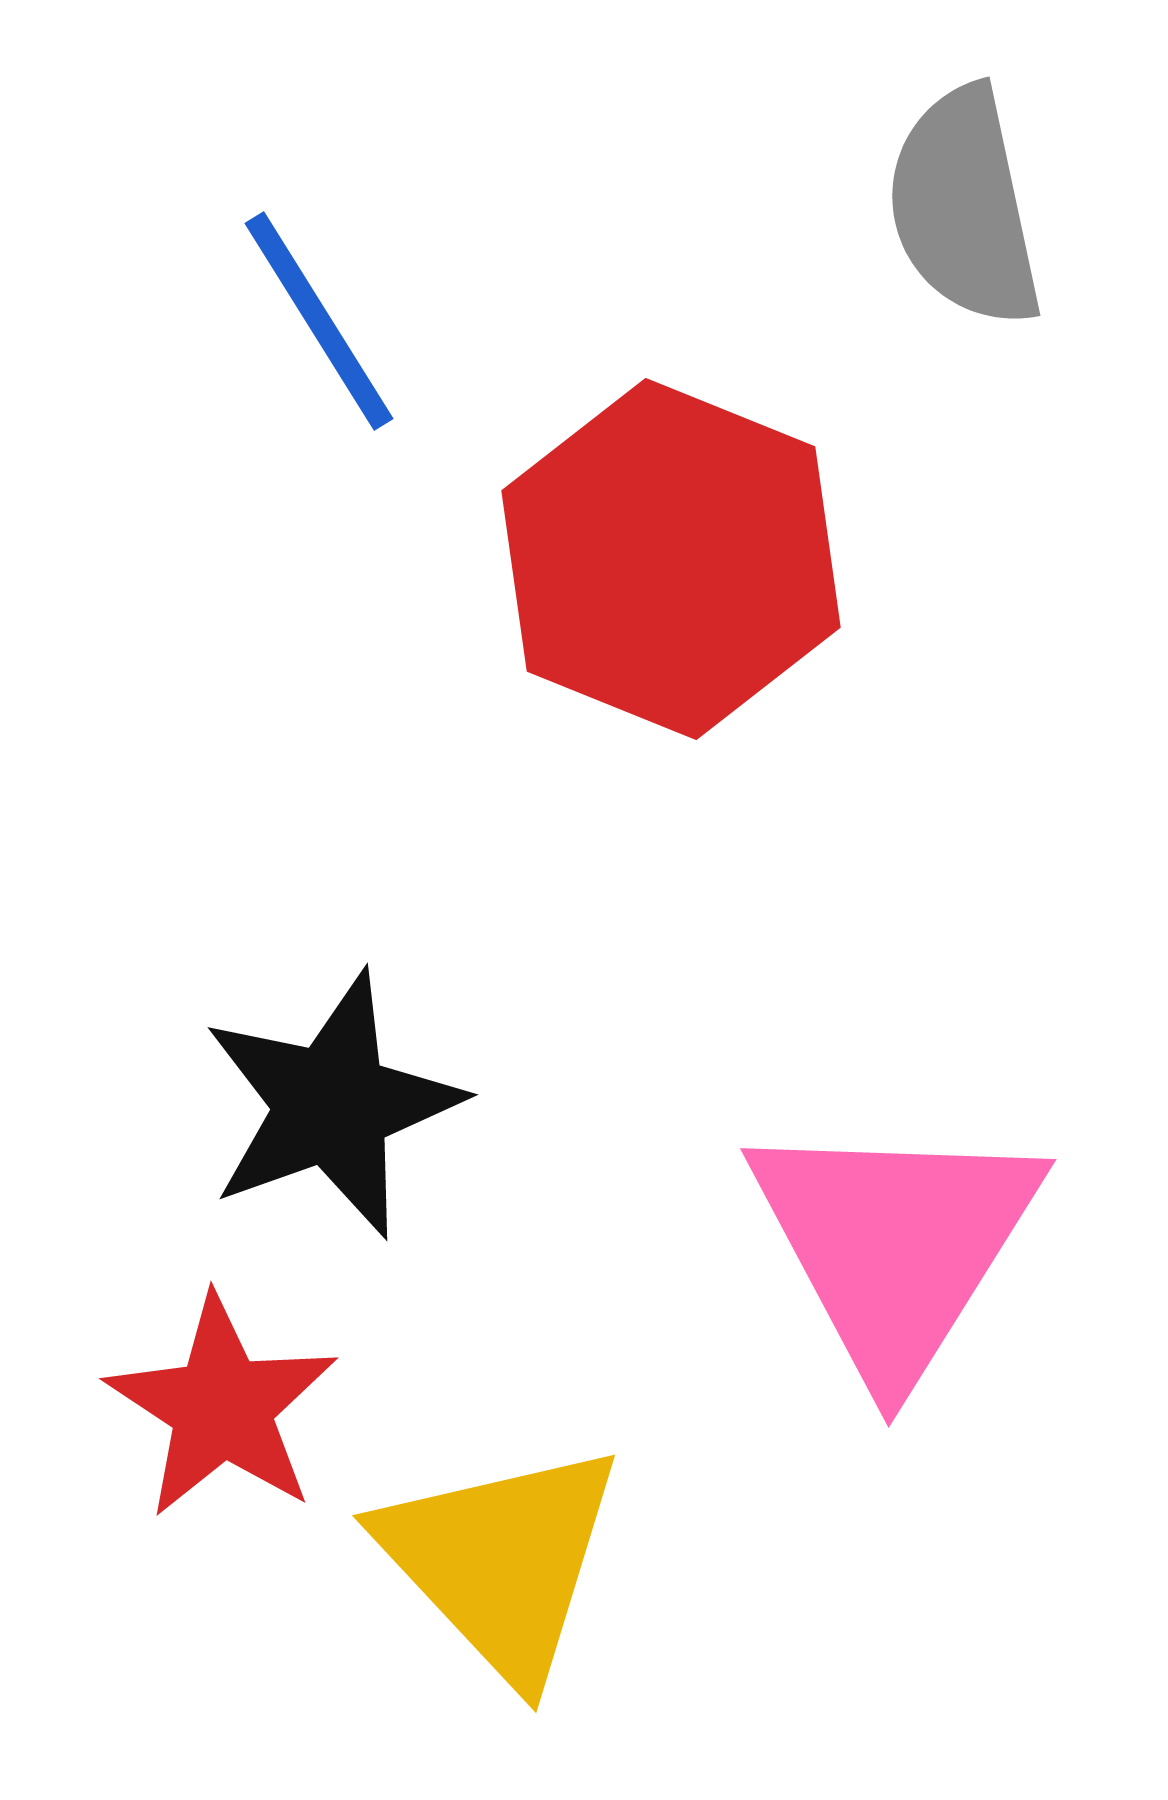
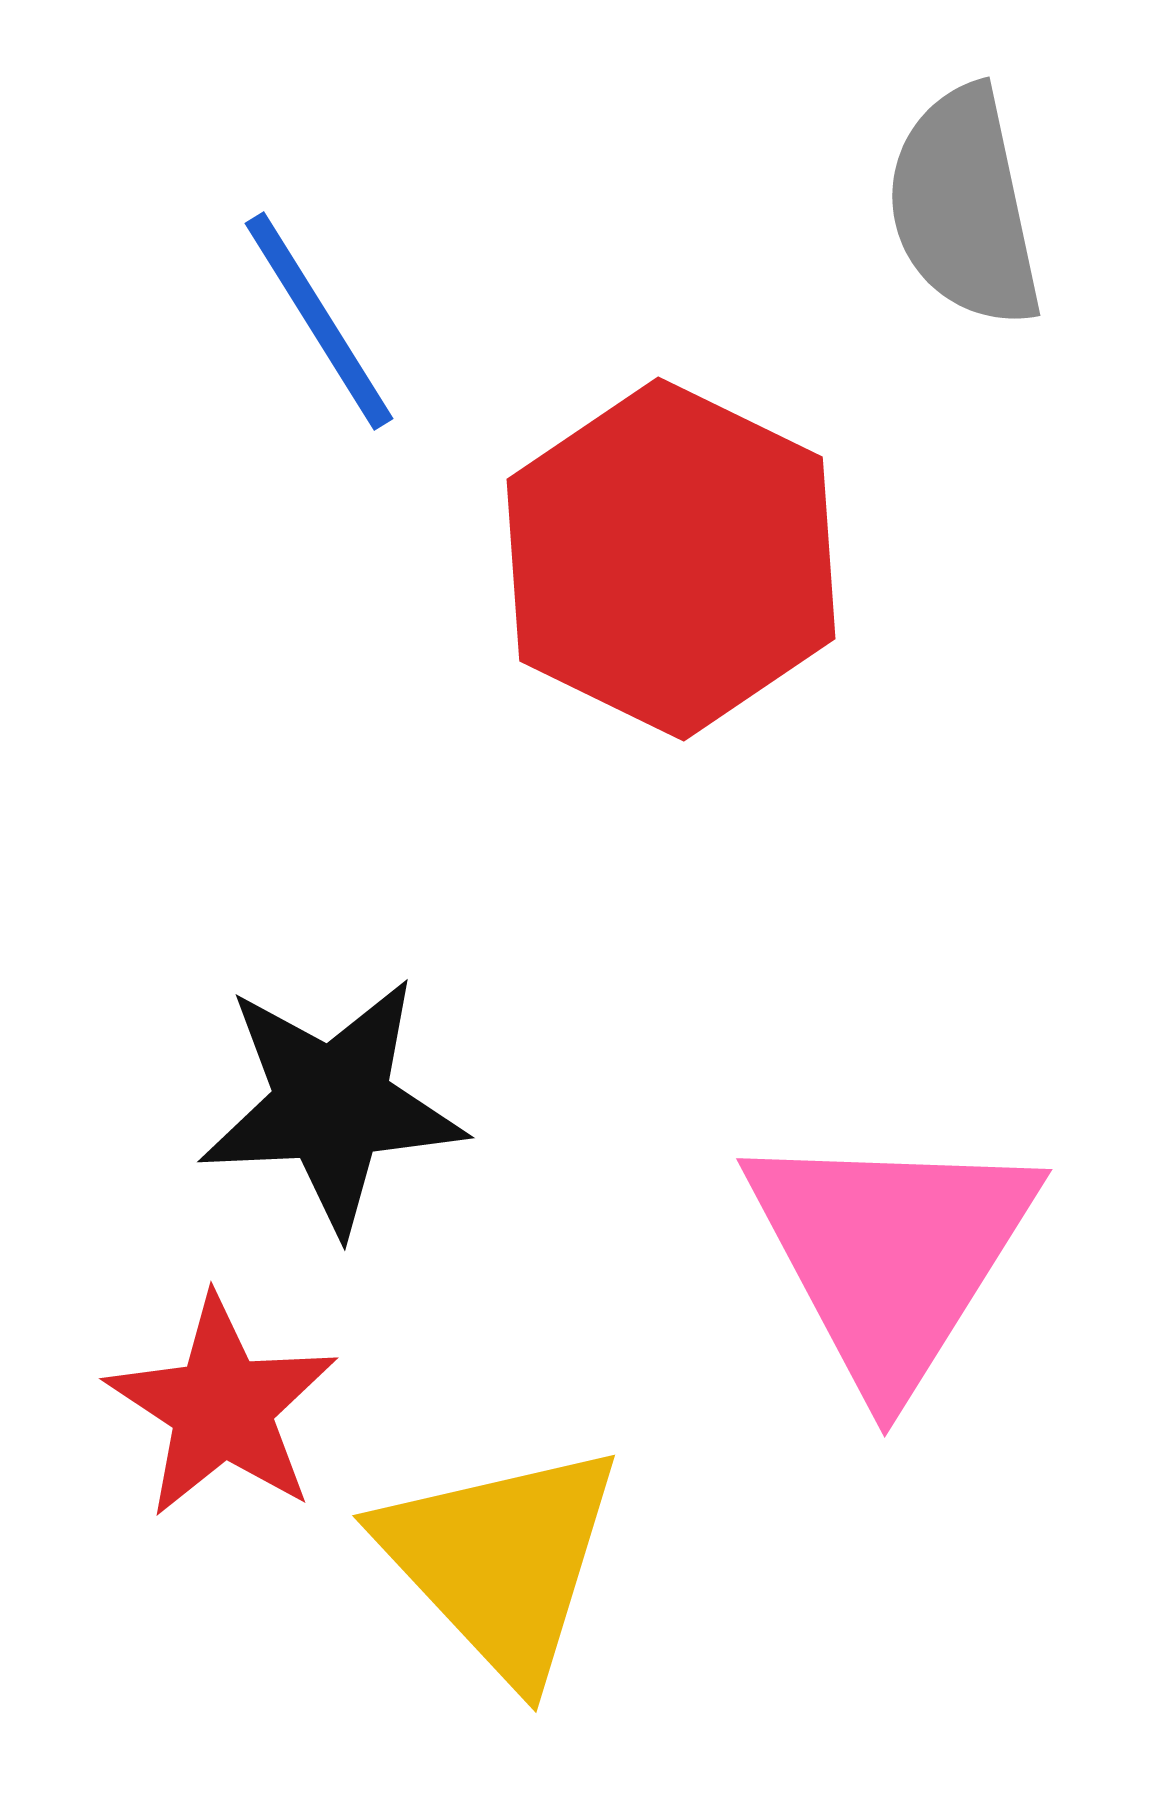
red hexagon: rotated 4 degrees clockwise
black star: rotated 17 degrees clockwise
pink triangle: moved 4 px left, 10 px down
